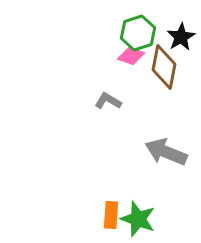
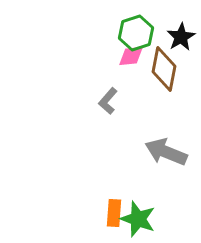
green hexagon: moved 2 px left
pink diamond: rotated 24 degrees counterclockwise
brown diamond: moved 2 px down
gray L-shape: rotated 80 degrees counterclockwise
orange rectangle: moved 3 px right, 2 px up
